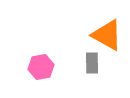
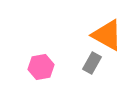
gray rectangle: rotated 30 degrees clockwise
